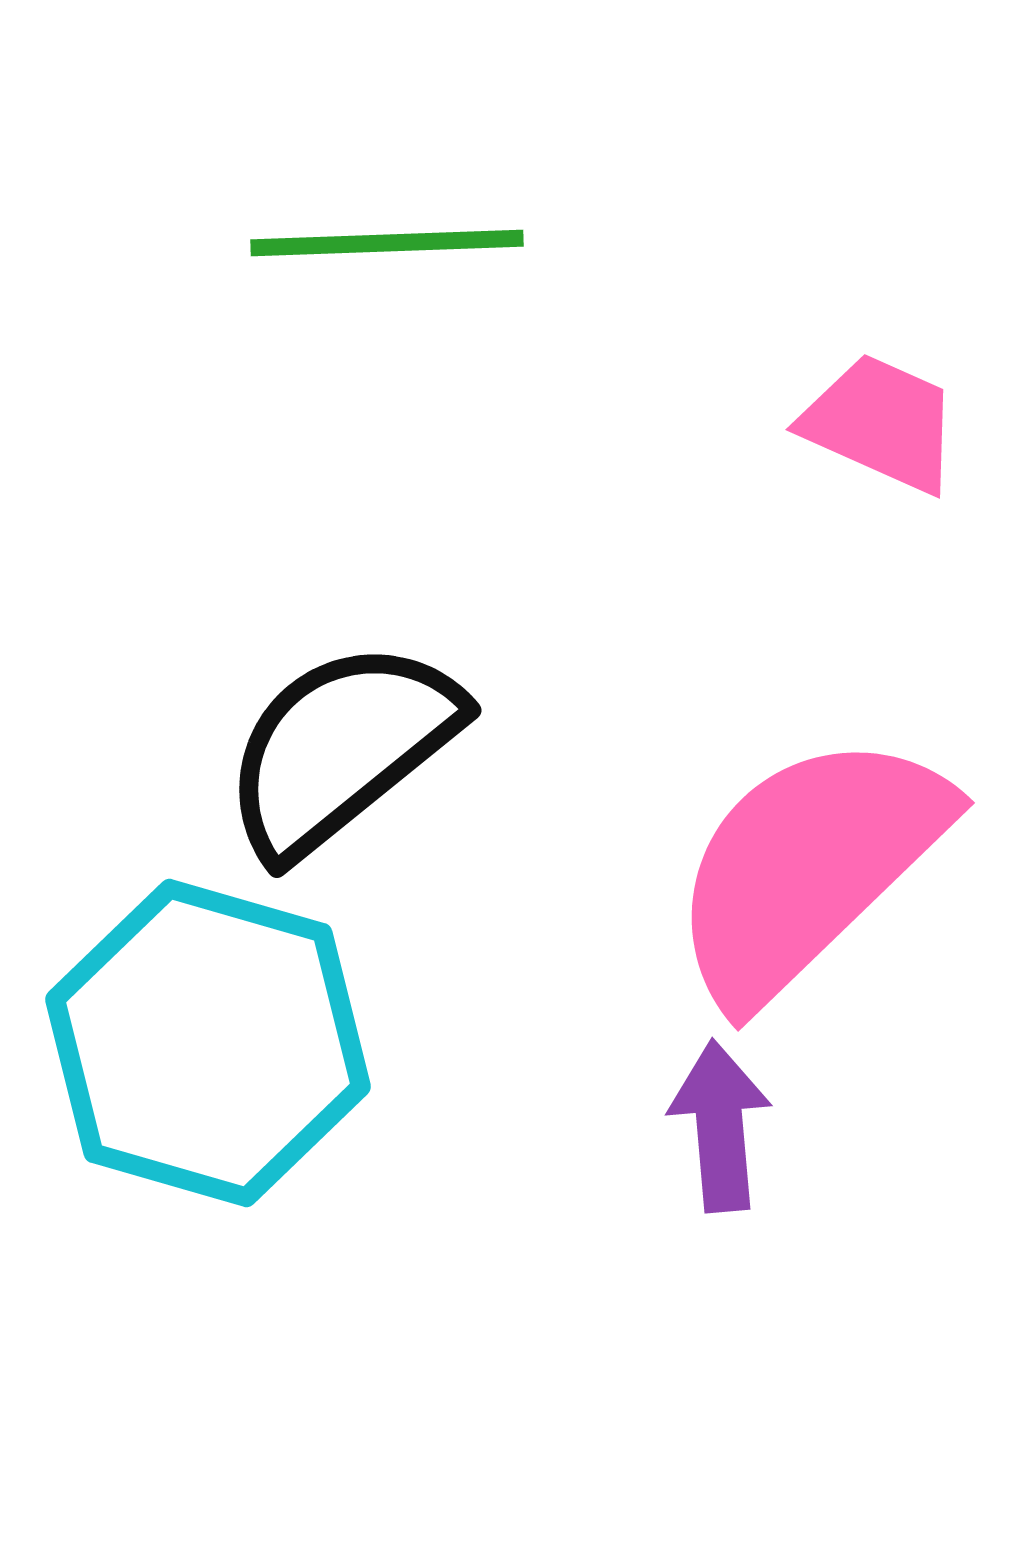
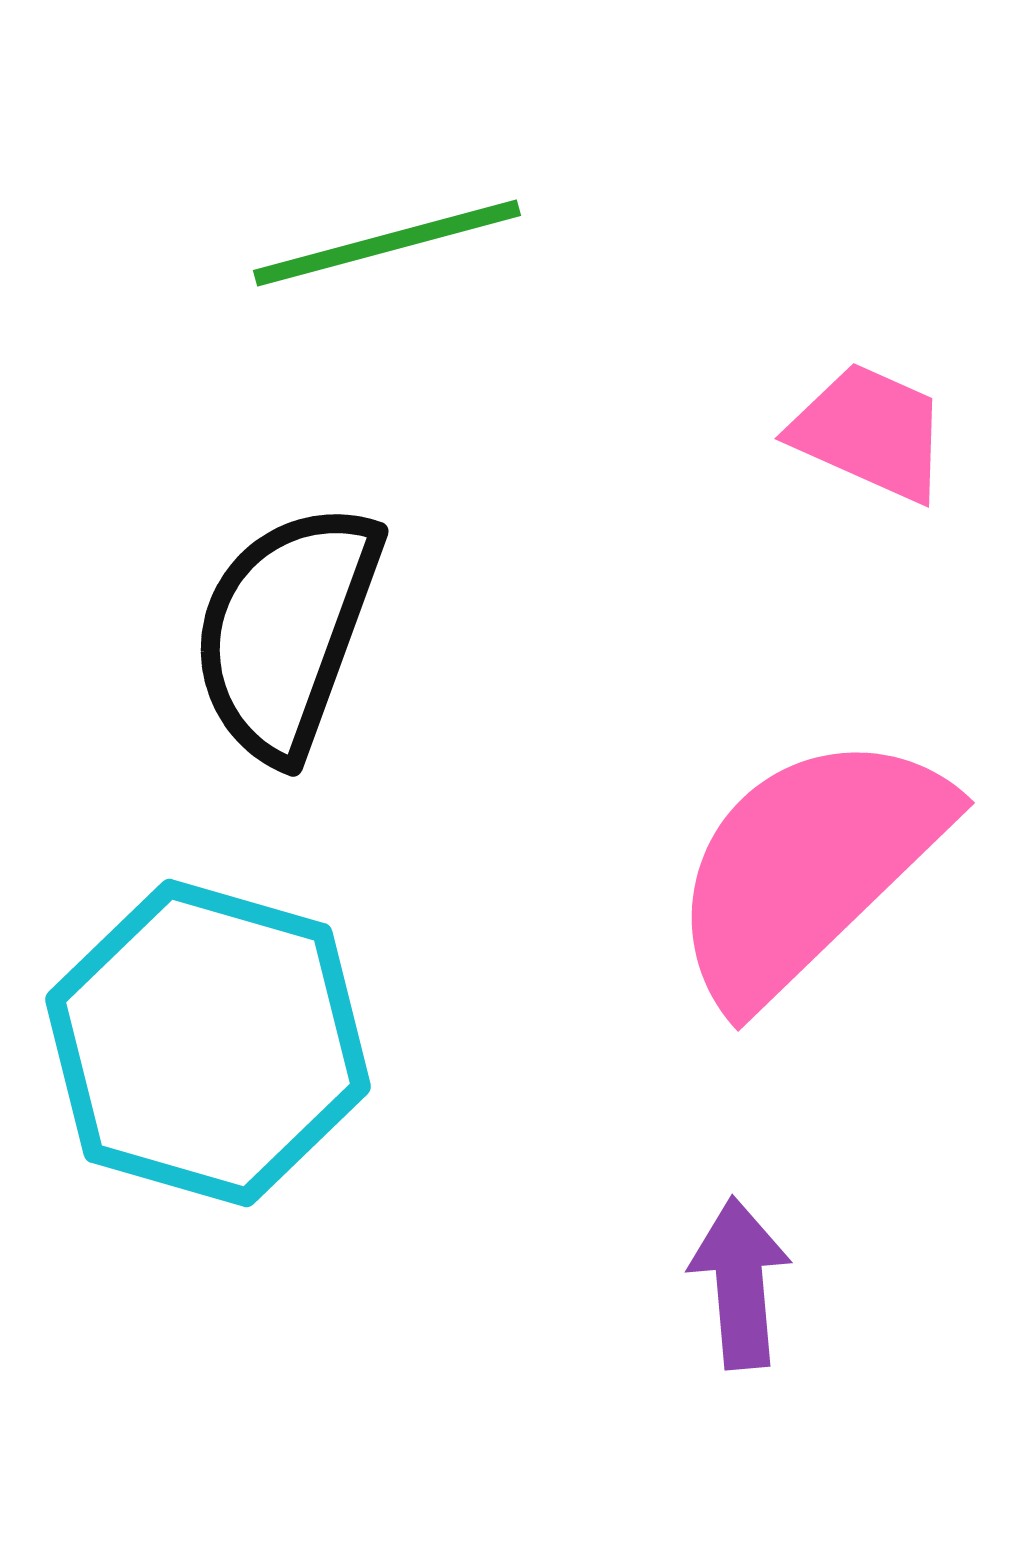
green line: rotated 13 degrees counterclockwise
pink trapezoid: moved 11 px left, 9 px down
black semicircle: moved 55 px left, 117 px up; rotated 31 degrees counterclockwise
purple arrow: moved 20 px right, 157 px down
